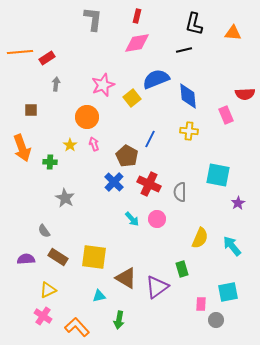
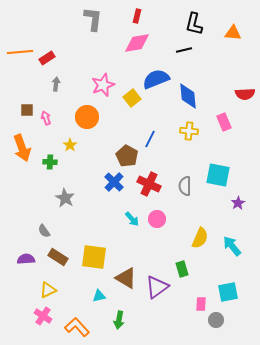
brown square at (31, 110): moved 4 px left
pink rectangle at (226, 115): moved 2 px left, 7 px down
pink arrow at (94, 144): moved 48 px left, 26 px up
gray semicircle at (180, 192): moved 5 px right, 6 px up
